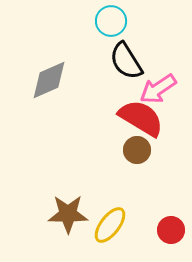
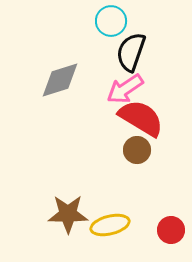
black semicircle: moved 5 px right, 9 px up; rotated 51 degrees clockwise
gray diamond: moved 11 px right; rotated 6 degrees clockwise
pink arrow: moved 33 px left
yellow ellipse: rotated 39 degrees clockwise
